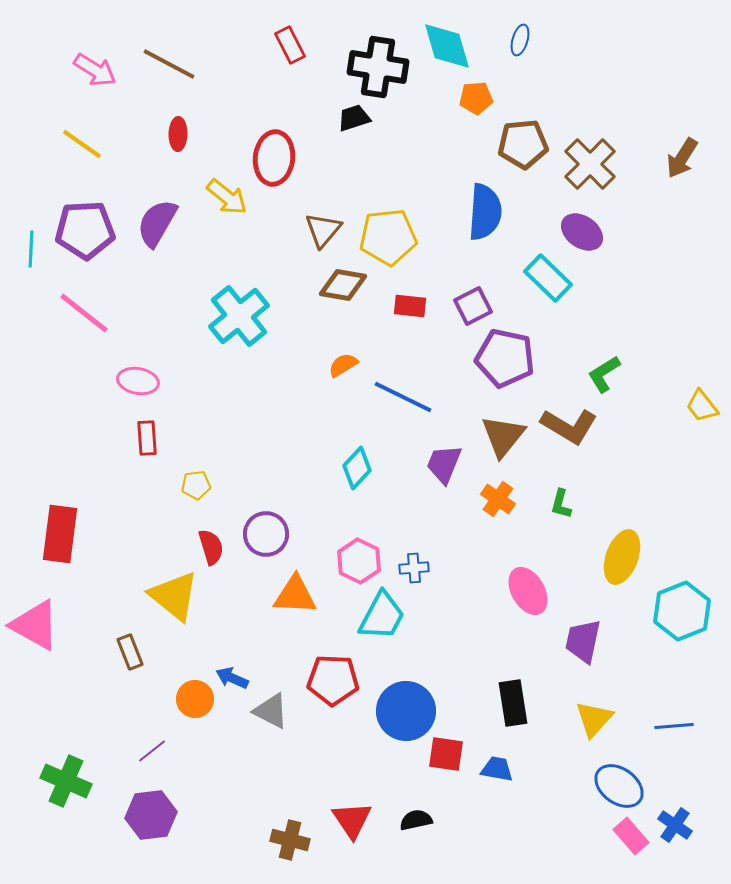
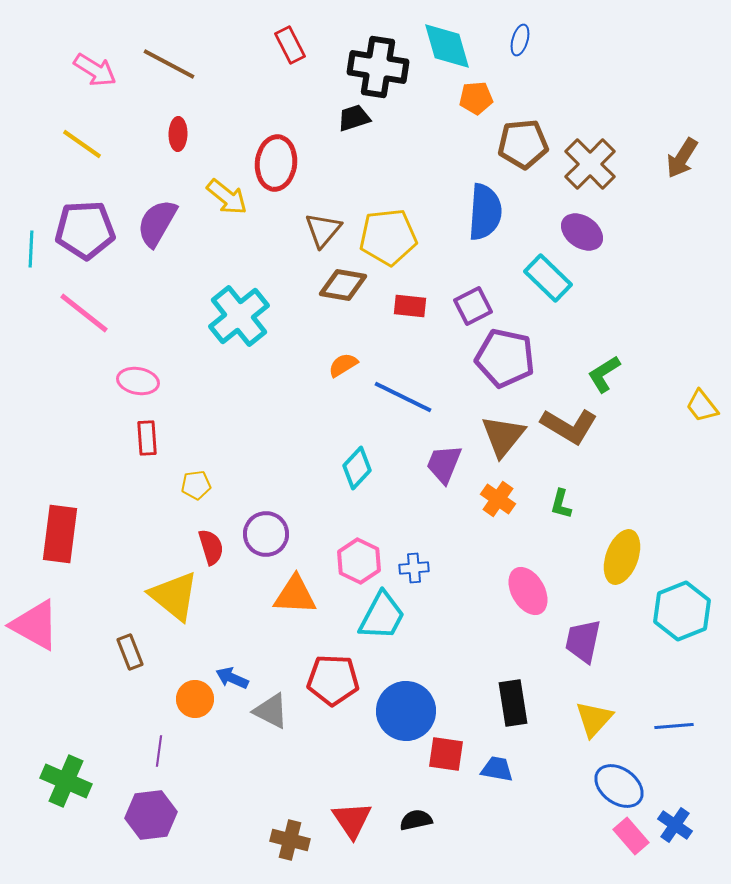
red ellipse at (274, 158): moved 2 px right, 5 px down
purple line at (152, 751): moved 7 px right; rotated 44 degrees counterclockwise
